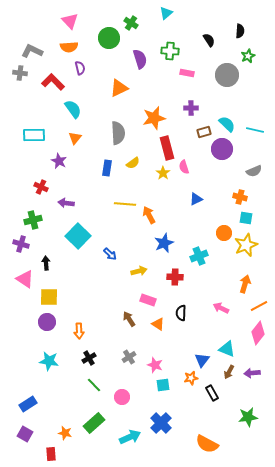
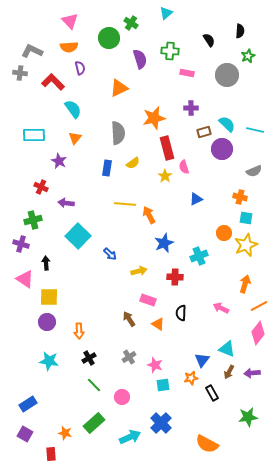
yellow star at (163, 173): moved 2 px right, 3 px down
